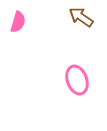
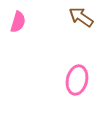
pink ellipse: rotated 32 degrees clockwise
